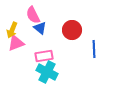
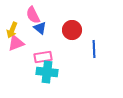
pink rectangle: moved 1 px left, 1 px down
cyan cross: rotated 20 degrees counterclockwise
